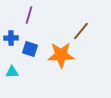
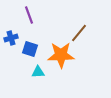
purple line: rotated 36 degrees counterclockwise
brown line: moved 2 px left, 2 px down
blue cross: rotated 16 degrees counterclockwise
cyan triangle: moved 26 px right
